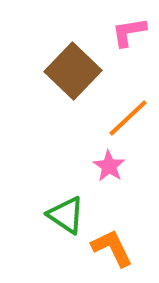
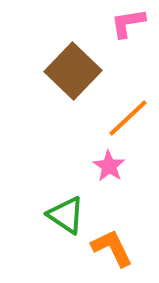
pink L-shape: moved 1 px left, 9 px up
